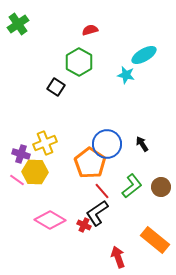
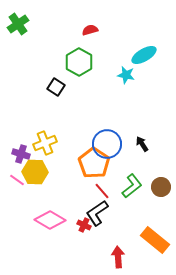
orange pentagon: moved 4 px right
red arrow: rotated 15 degrees clockwise
